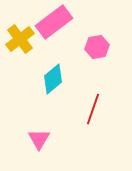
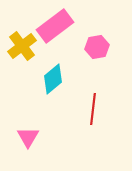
pink rectangle: moved 1 px right, 4 px down
yellow cross: moved 2 px right, 7 px down
red line: rotated 12 degrees counterclockwise
pink triangle: moved 11 px left, 2 px up
